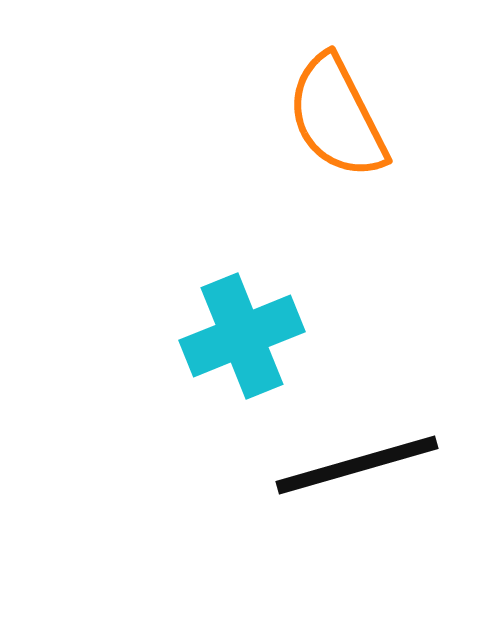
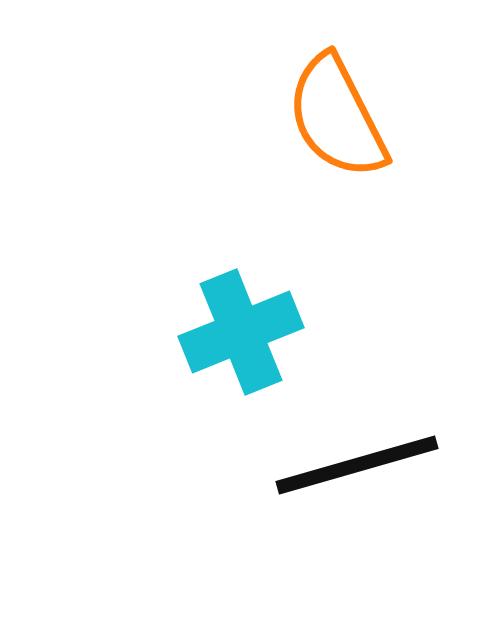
cyan cross: moved 1 px left, 4 px up
